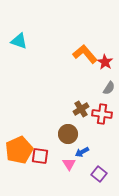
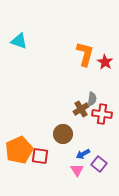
orange L-shape: rotated 55 degrees clockwise
gray semicircle: moved 17 px left, 11 px down; rotated 24 degrees counterclockwise
brown circle: moved 5 px left
blue arrow: moved 1 px right, 2 px down
pink triangle: moved 8 px right, 6 px down
purple square: moved 10 px up
